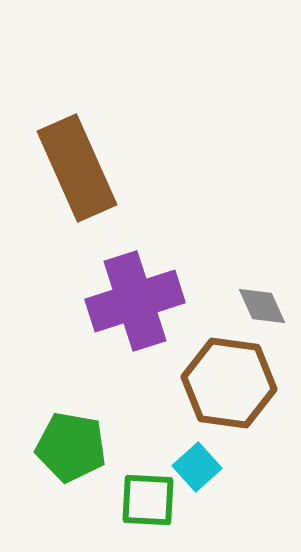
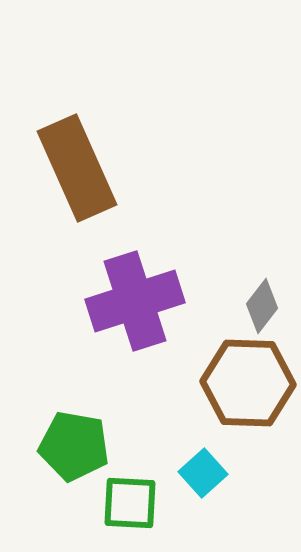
gray diamond: rotated 62 degrees clockwise
brown hexagon: moved 19 px right; rotated 6 degrees counterclockwise
green pentagon: moved 3 px right, 1 px up
cyan square: moved 6 px right, 6 px down
green square: moved 18 px left, 3 px down
